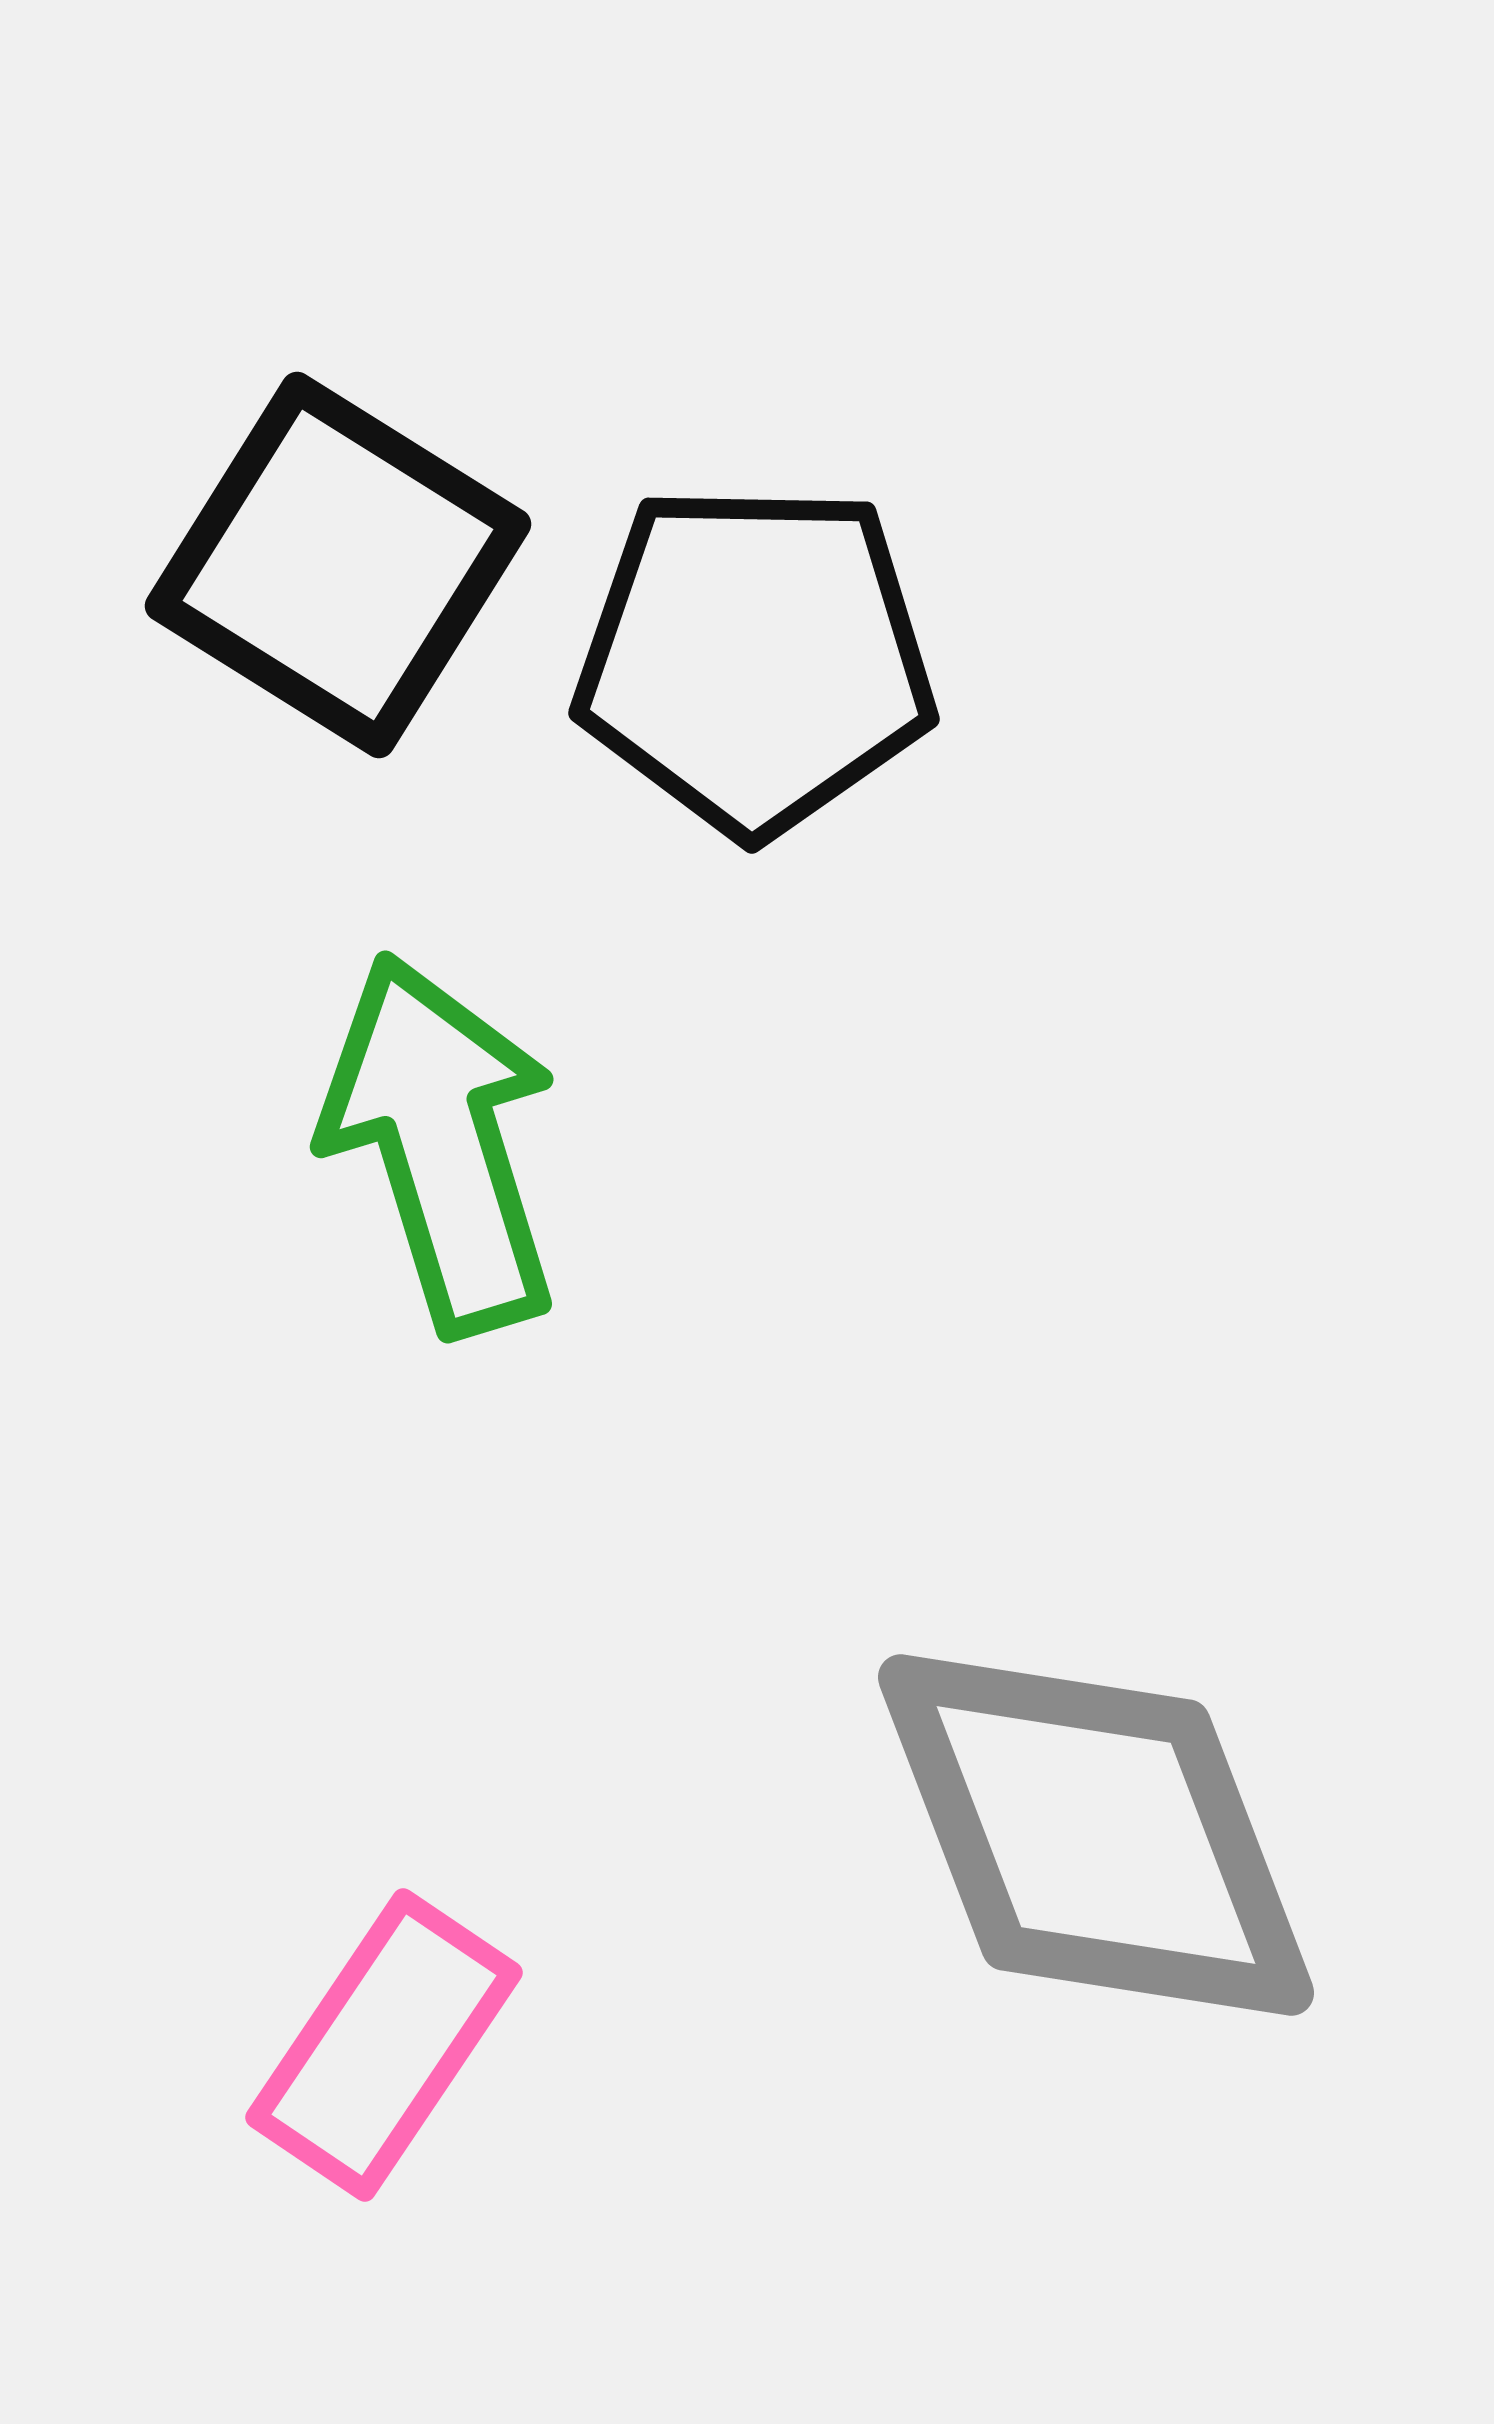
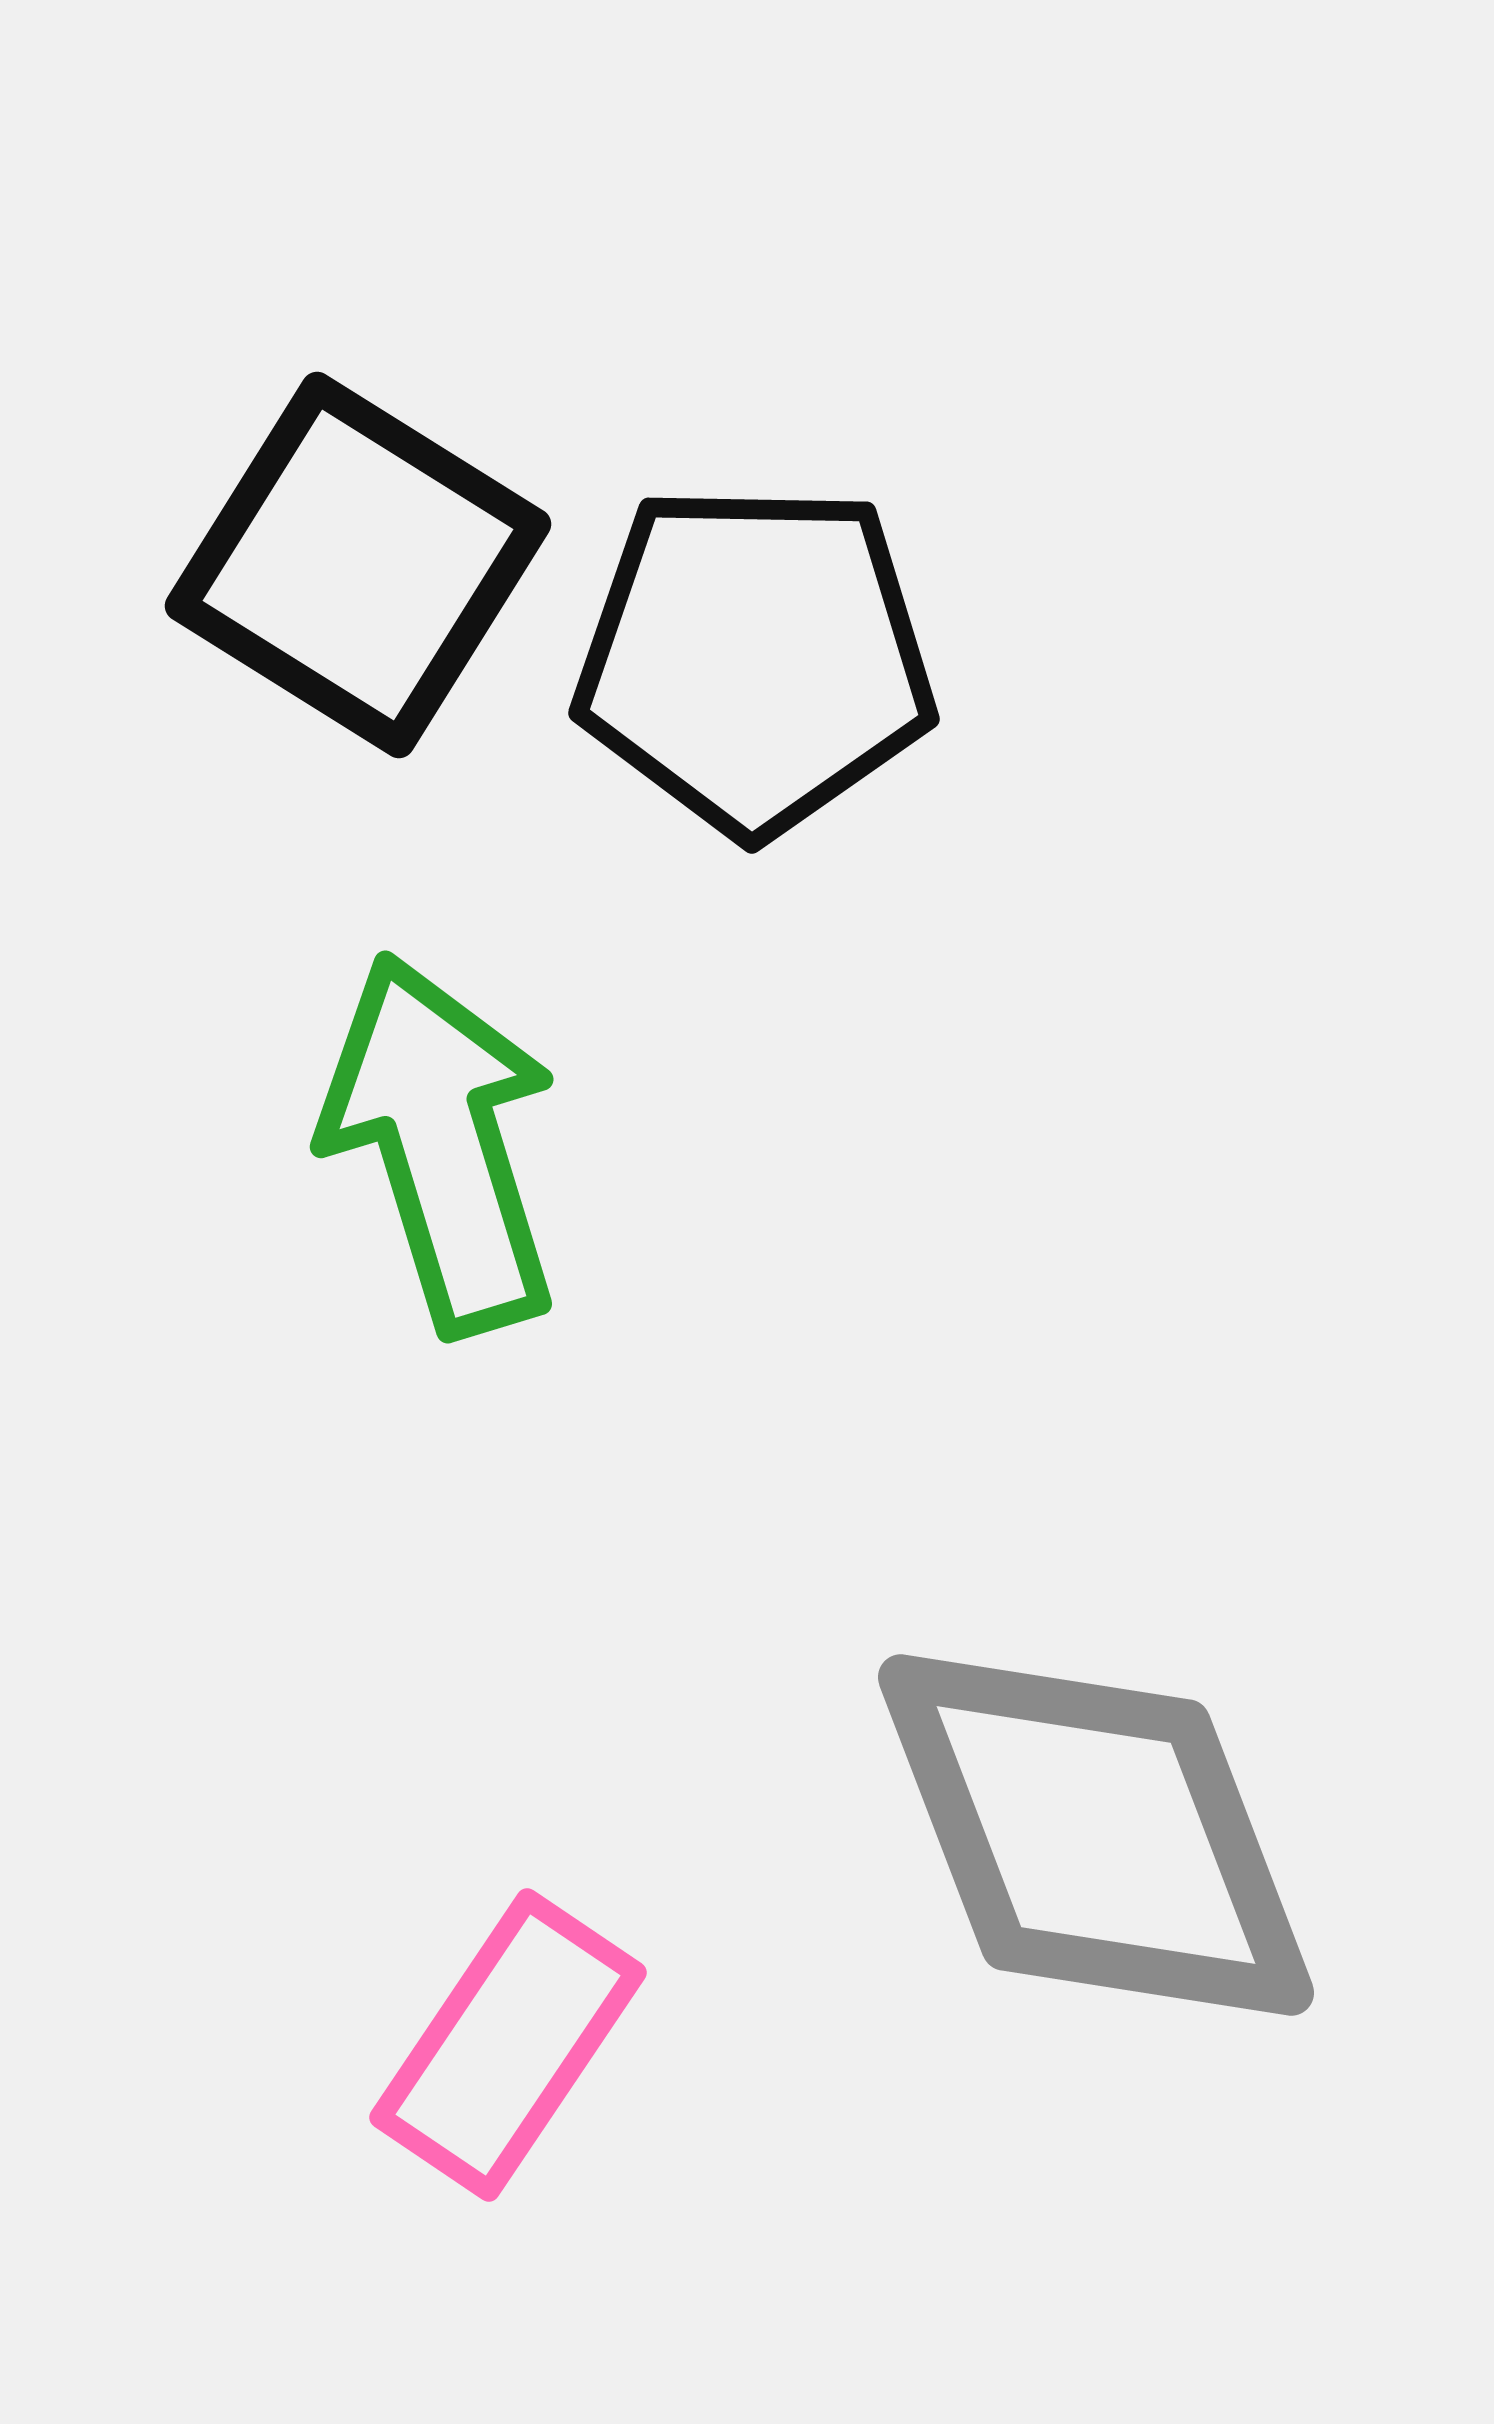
black square: moved 20 px right
pink rectangle: moved 124 px right
